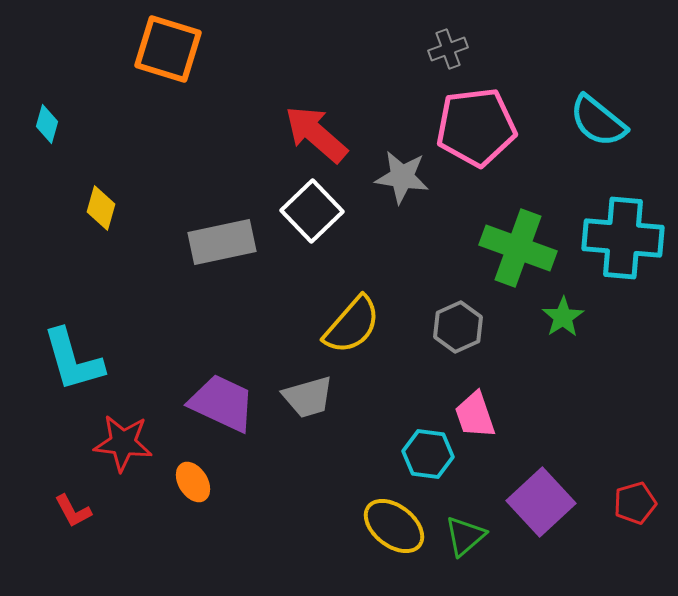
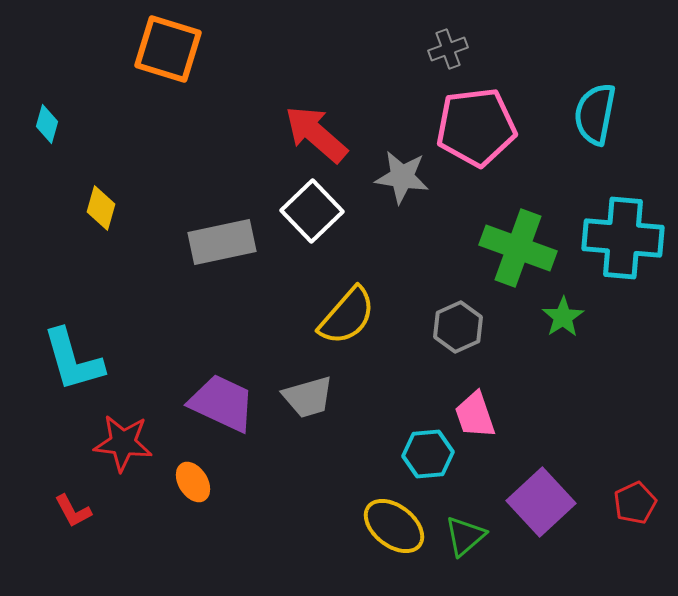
cyan semicircle: moved 3 px left, 7 px up; rotated 62 degrees clockwise
yellow semicircle: moved 5 px left, 9 px up
cyan hexagon: rotated 12 degrees counterclockwise
red pentagon: rotated 9 degrees counterclockwise
